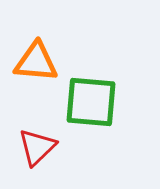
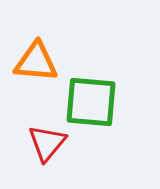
red triangle: moved 10 px right, 4 px up; rotated 6 degrees counterclockwise
